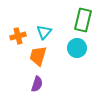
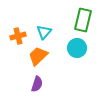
orange trapezoid: rotated 30 degrees clockwise
